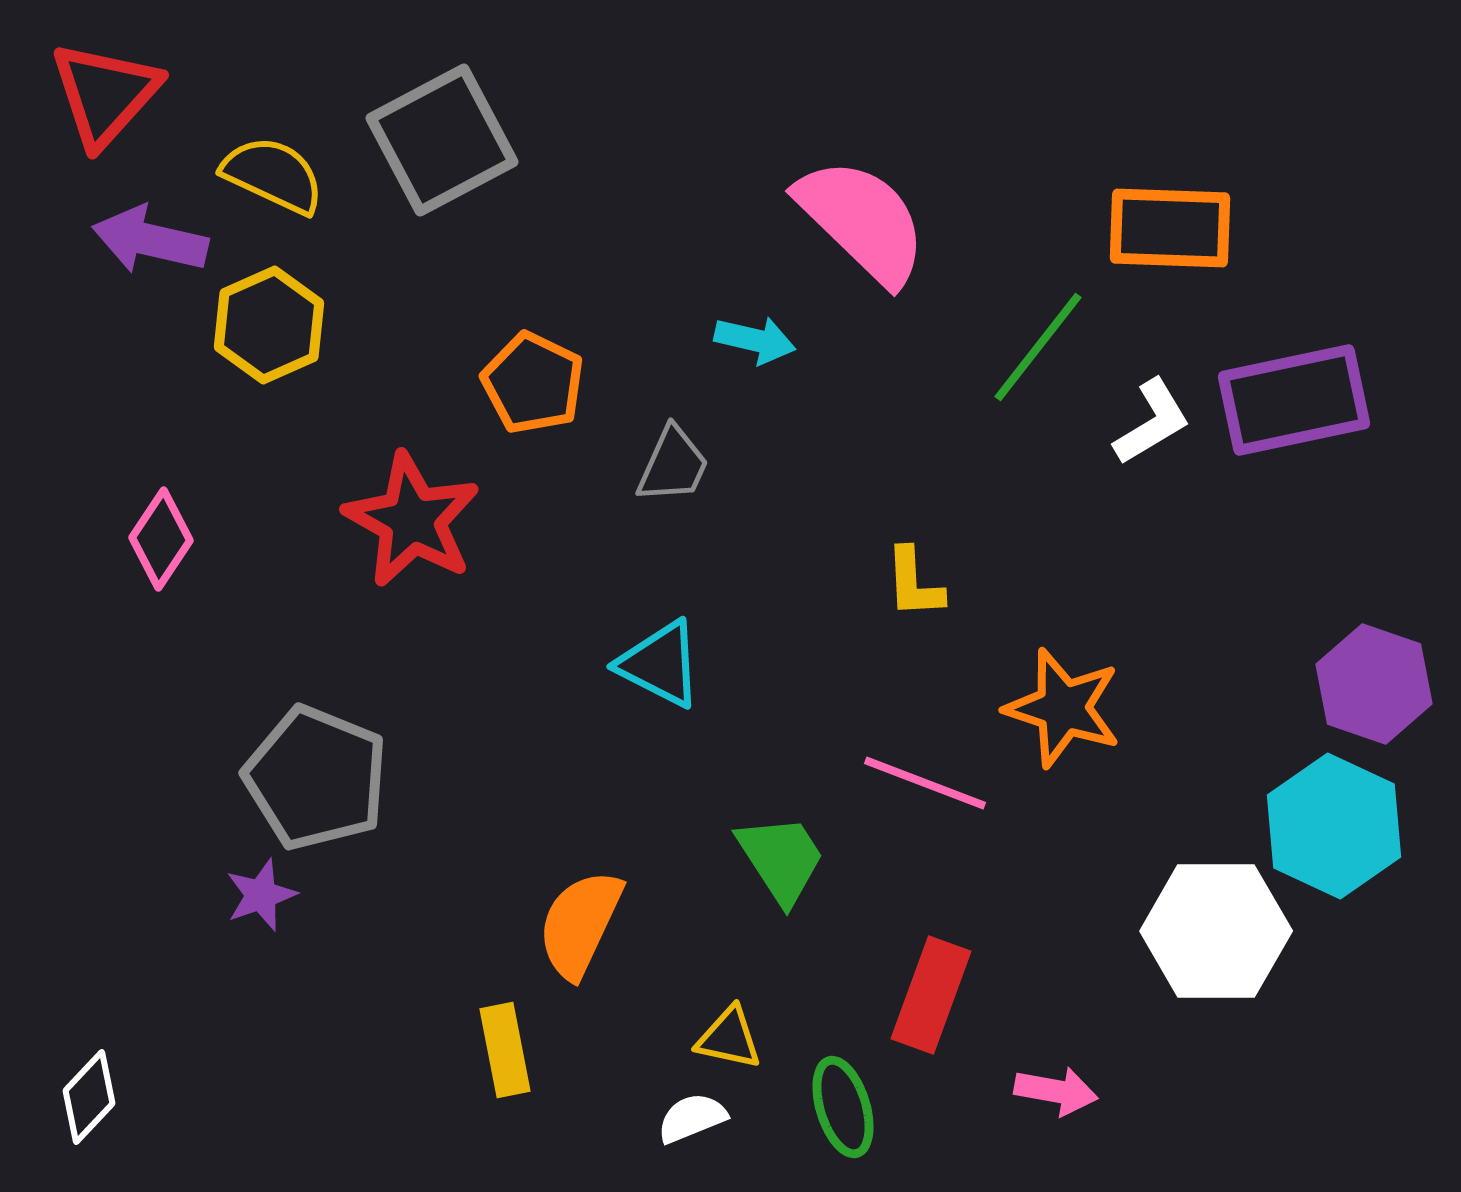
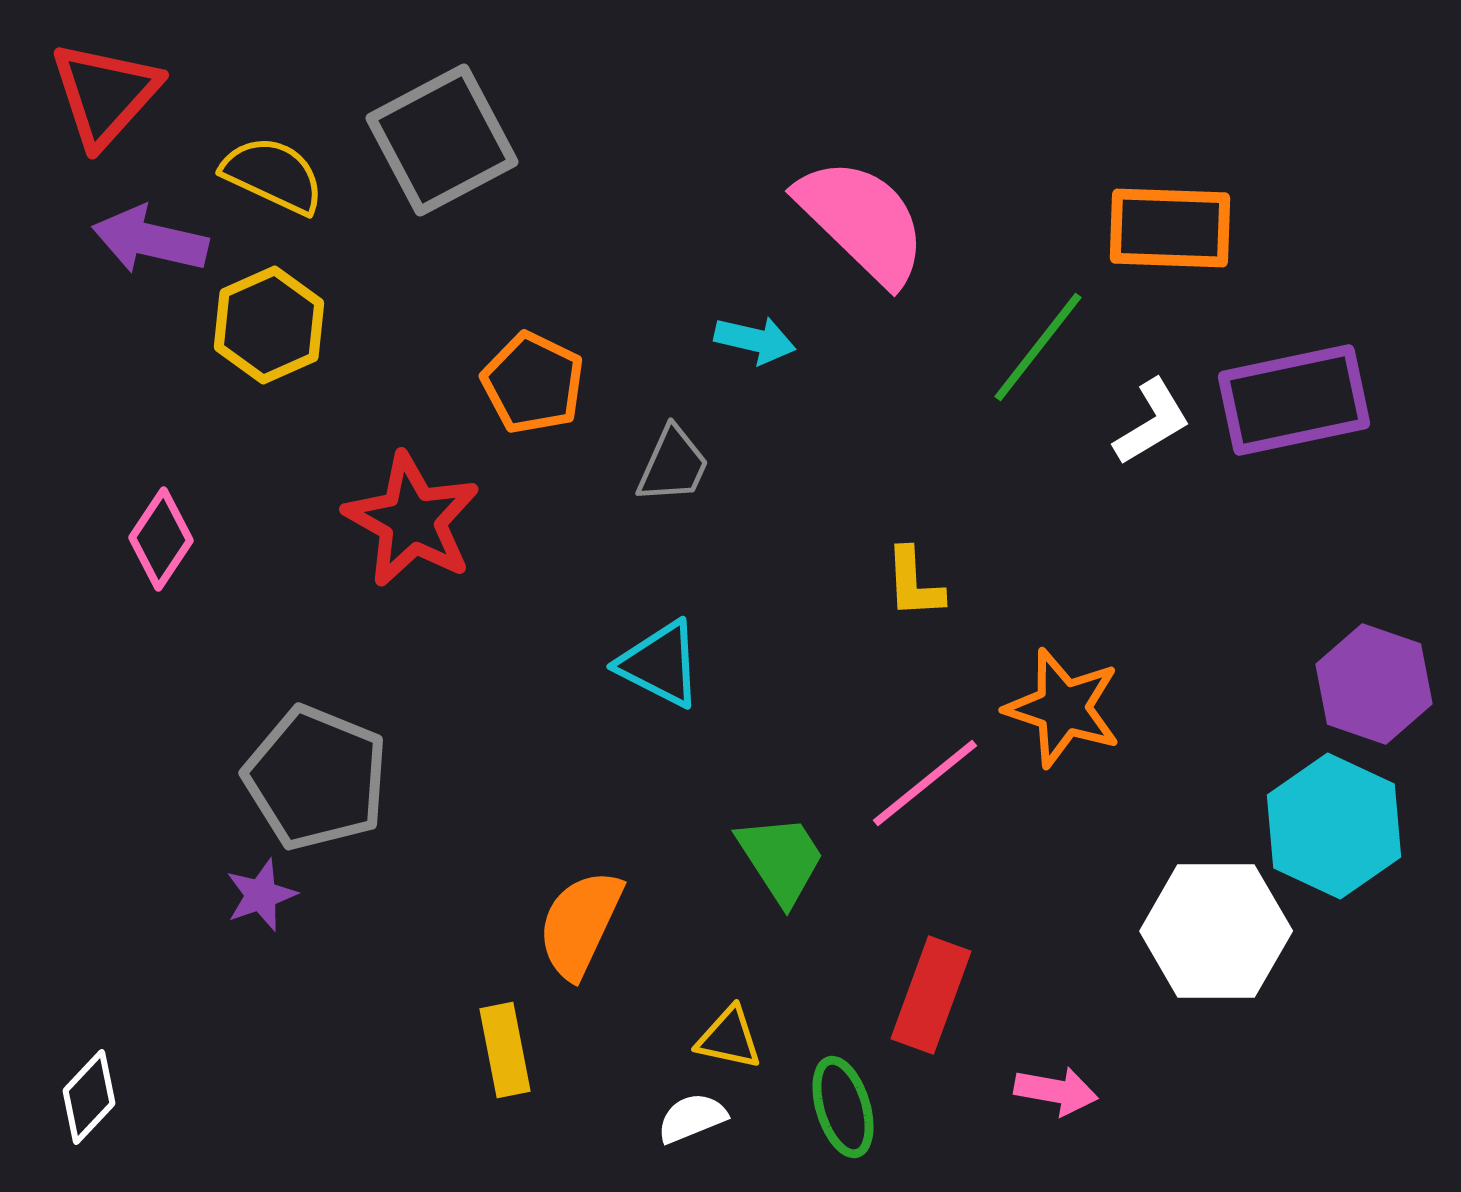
pink line: rotated 60 degrees counterclockwise
